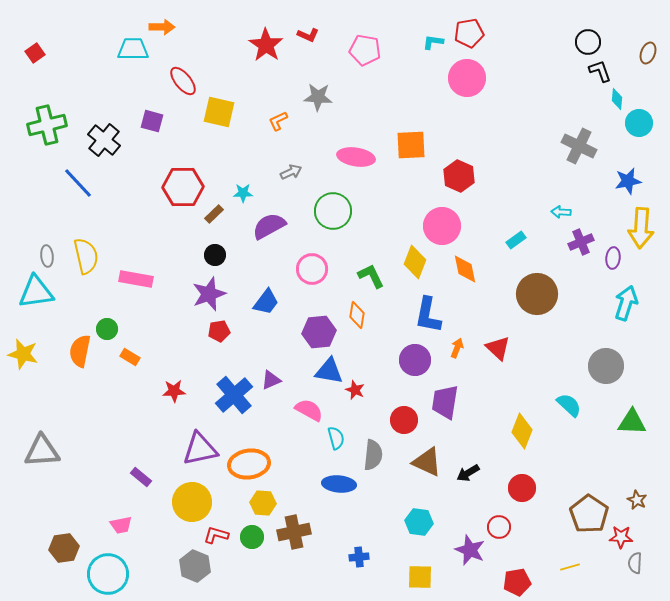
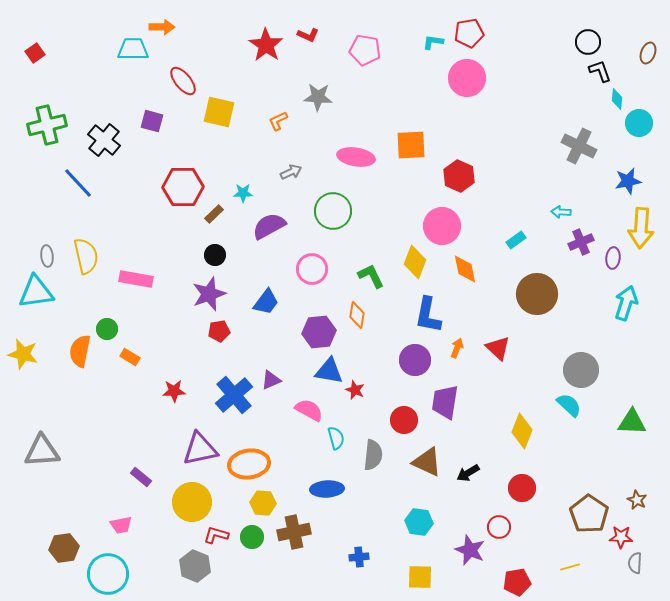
gray circle at (606, 366): moved 25 px left, 4 px down
blue ellipse at (339, 484): moved 12 px left, 5 px down; rotated 8 degrees counterclockwise
